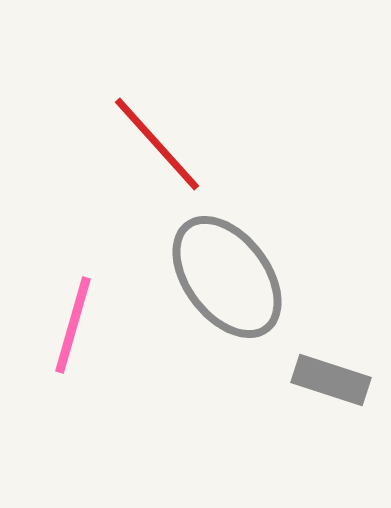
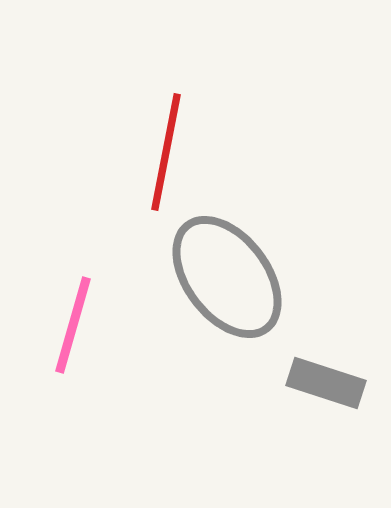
red line: moved 9 px right, 8 px down; rotated 53 degrees clockwise
gray rectangle: moved 5 px left, 3 px down
